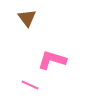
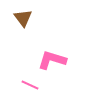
brown triangle: moved 4 px left
